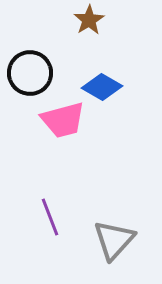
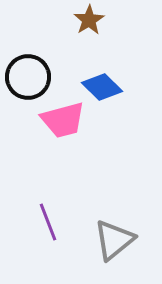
black circle: moved 2 px left, 4 px down
blue diamond: rotated 15 degrees clockwise
purple line: moved 2 px left, 5 px down
gray triangle: rotated 9 degrees clockwise
